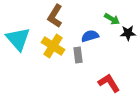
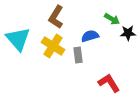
brown L-shape: moved 1 px right, 1 px down
